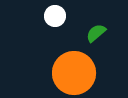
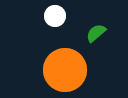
orange circle: moved 9 px left, 3 px up
